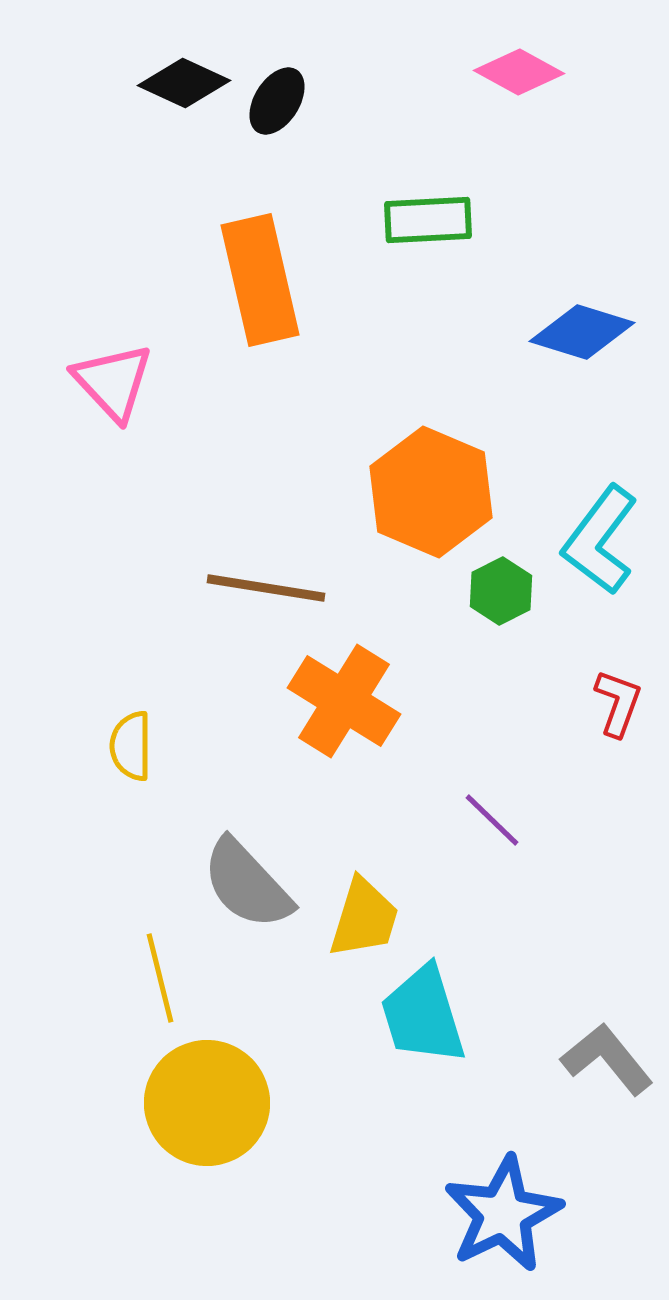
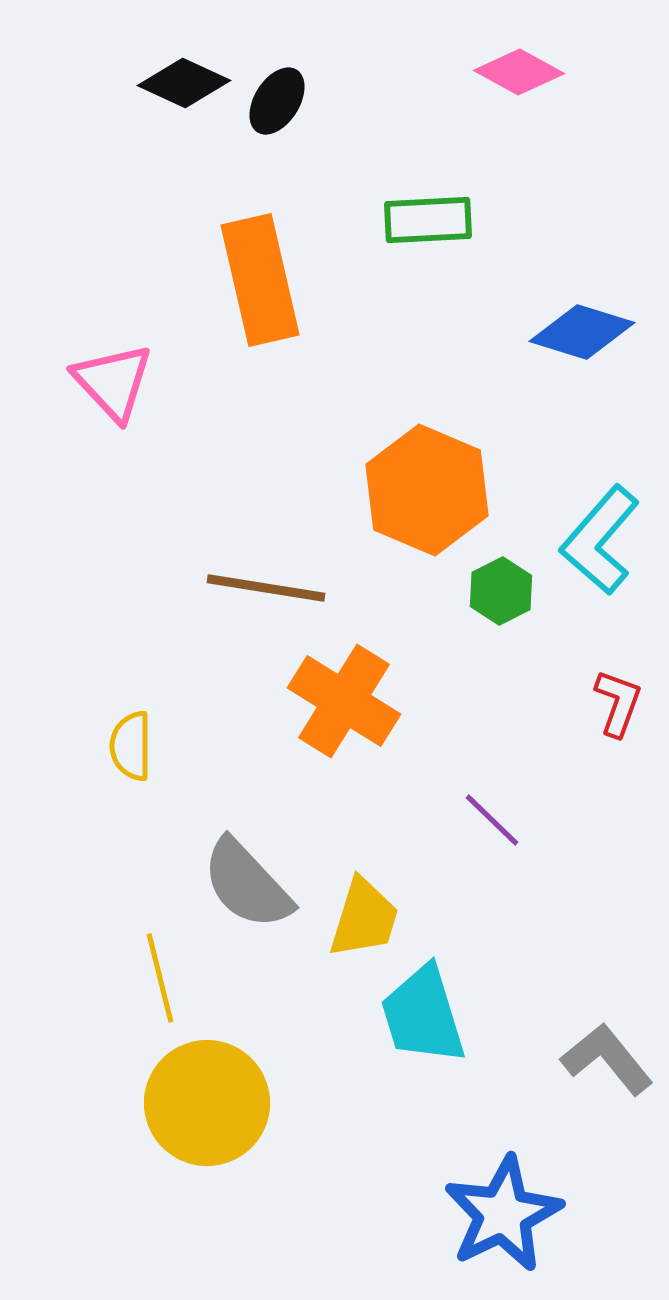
orange hexagon: moved 4 px left, 2 px up
cyan L-shape: rotated 4 degrees clockwise
